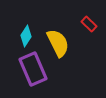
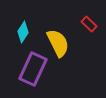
cyan diamond: moved 3 px left, 4 px up
purple rectangle: rotated 48 degrees clockwise
